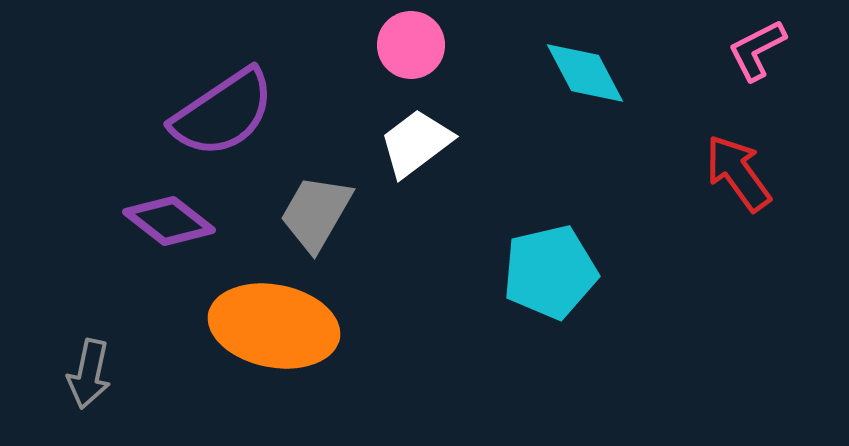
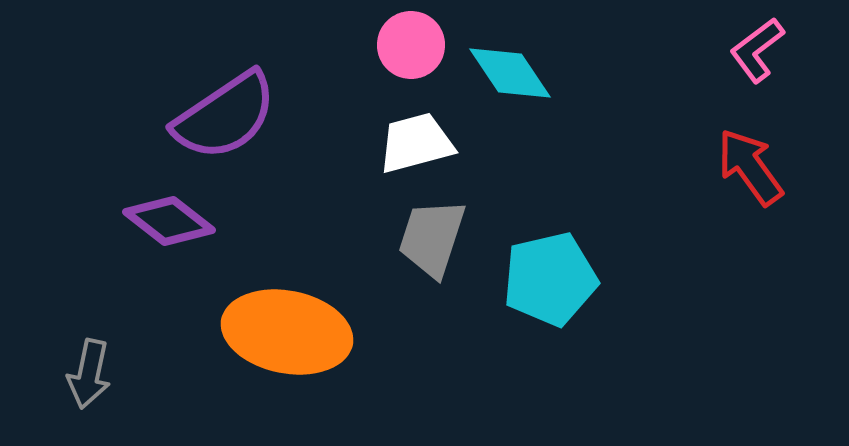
pink L-shape: rotated 10 degrees counterclockwise
cyan diamond: moved 75 px left; rotated 6 degrees counterclockwise
purple semicircle: moved 2 px right, 3 px down
white trapezoid: rotated 22 degrees clockwise
red arrow: moved 12 px right, 6 px up
gray trapezoid: moved 116 px right, 25 px down; rotated 12 degrees counterclockwise
cyan pentagon: moved 7 px down
orange ellipse: moved 13 px right, 6 px down
